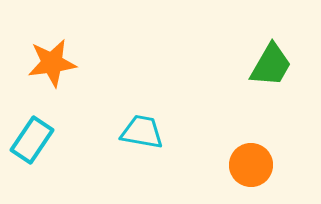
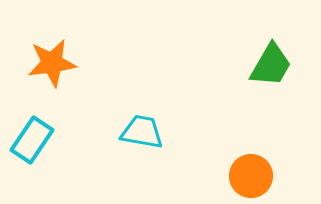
orange circle: moved 11 px down
